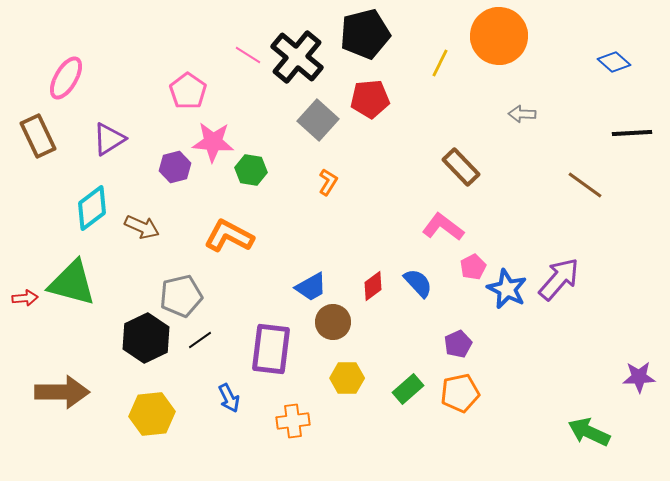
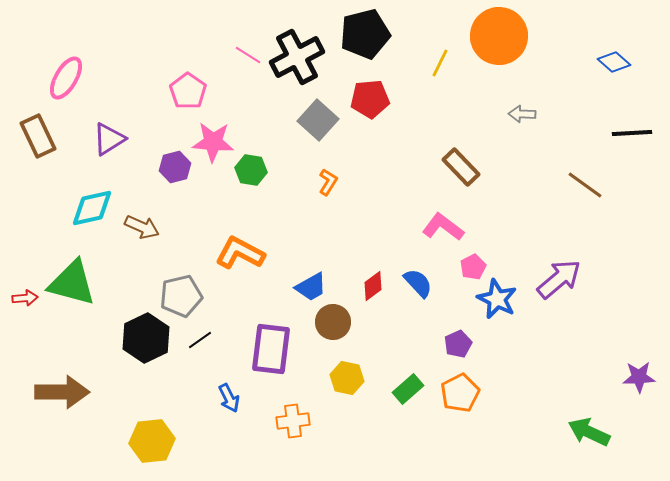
black cross at (297, 57): rotated 22 degrees clockwise
cyan diamond at (92, 208): rotated 24 degrees clockwise
orange L-shape at (229, 236): moved 11 px right, 17 px down
purple arrow at (559, 279): rotated 9 degrees clockwise
blue star at (507, 289): moved 10 px left, 10 px down
yellow hexagon at (347, 378): rotated 12 degrees clockwise
orange pentagon at (460, 393): rotated 15 degrees counterclockwise
yellow hexagon at (152, 414): moved 27 px down
